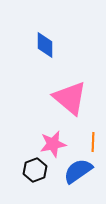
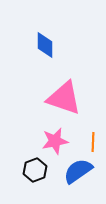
pink triangle: moved 6 px left; rotated 21 degrees counterclockwise
pink star: moved 2 px right, 3 px up
